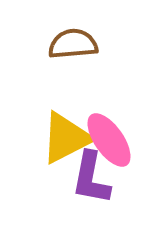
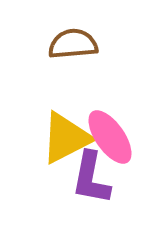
pink ellipse: moved 1 px right, 3 px up
